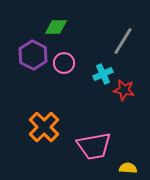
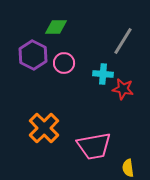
cyan cross: rotated 30 degrees clockwise
red star: moved 1 px left, 1 px up
orange cross: moved 1 px down
yellow semicircle: rotated 102 degrees counterclockwise
